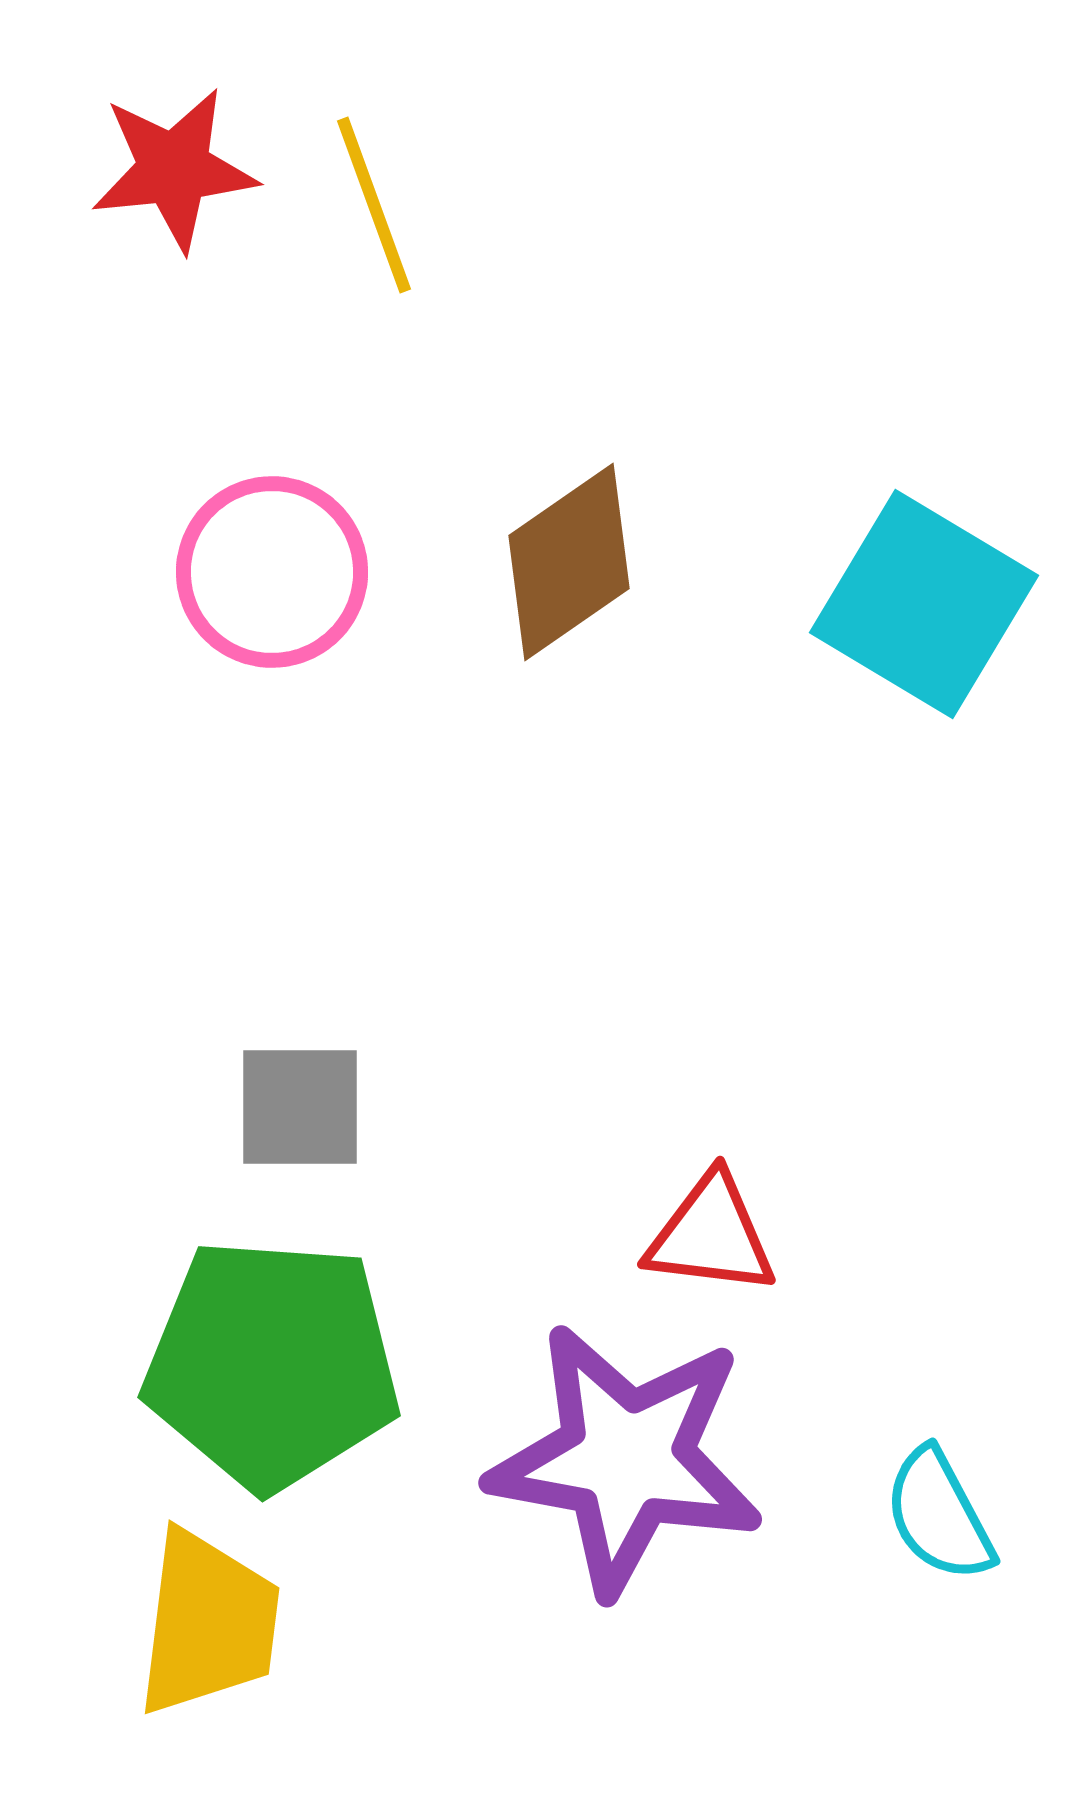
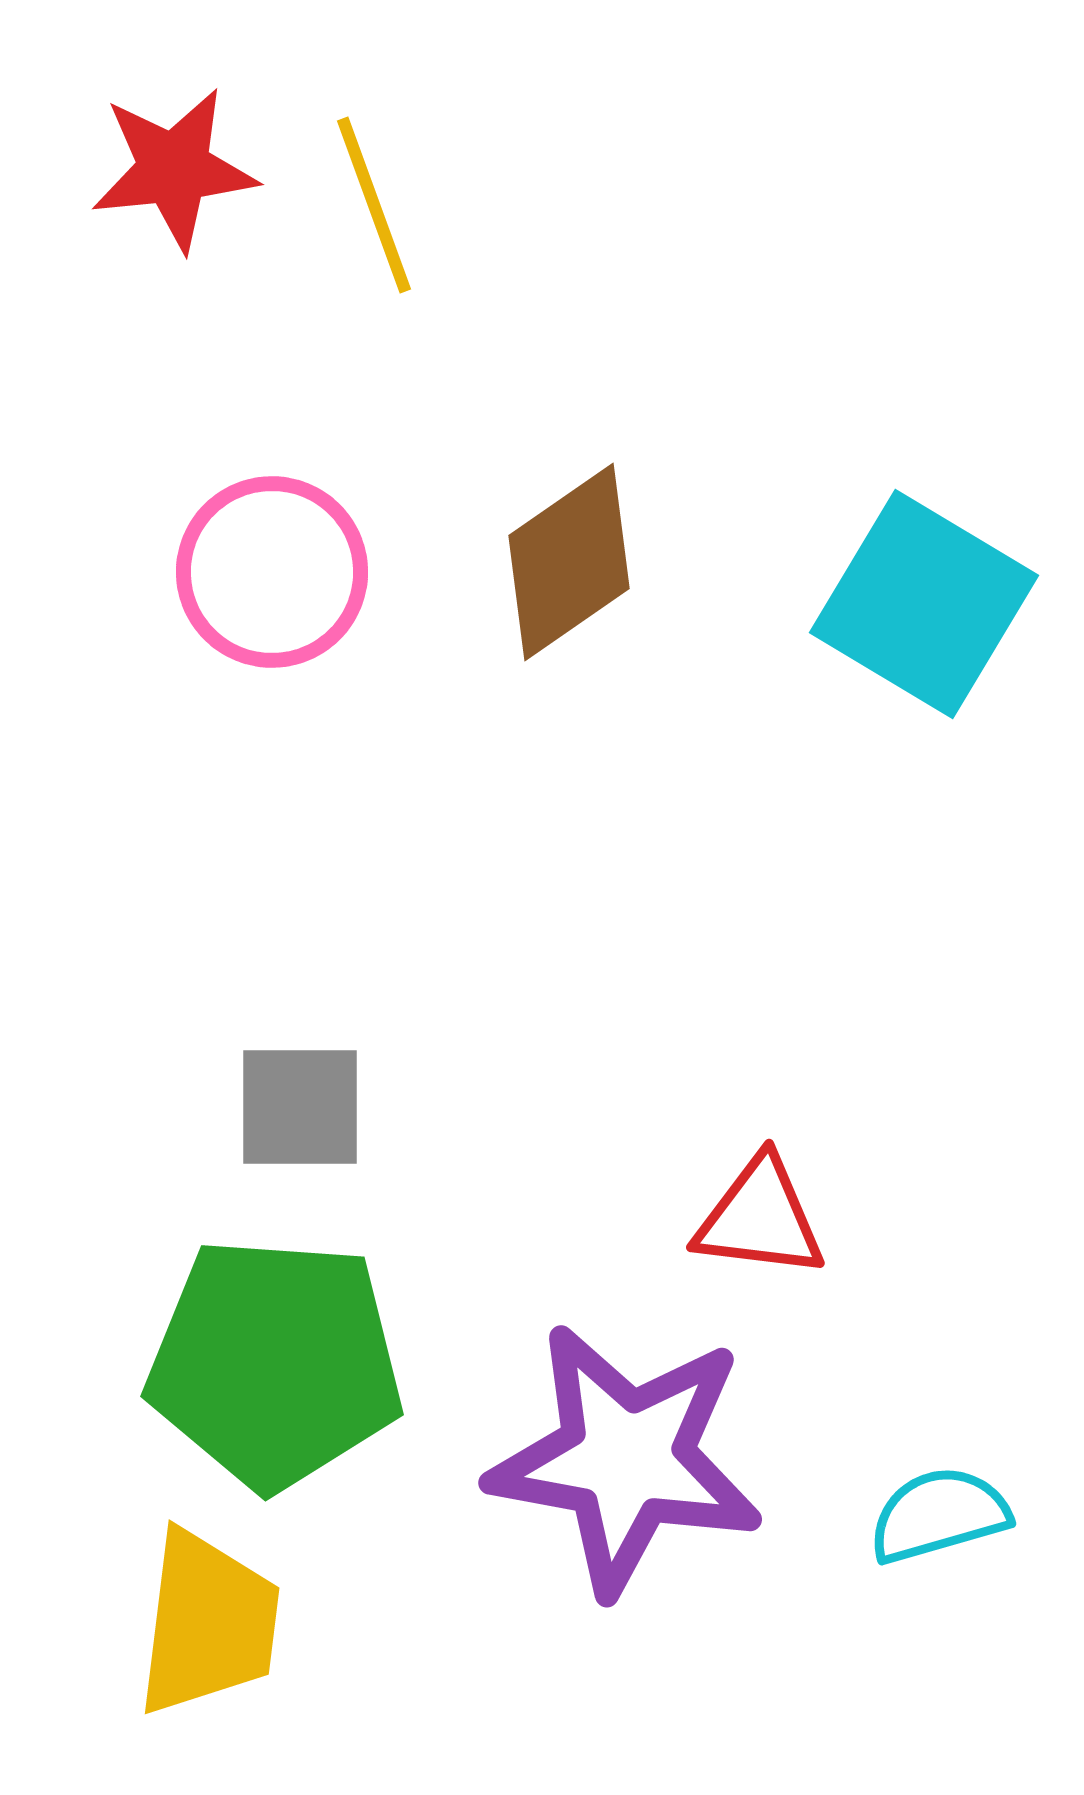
red triangle: moved 49 px right, 17 px up
green pentagon: moved 3 px right, 1 px up
cyan semicircle: rotated 102 degrees clockwise
